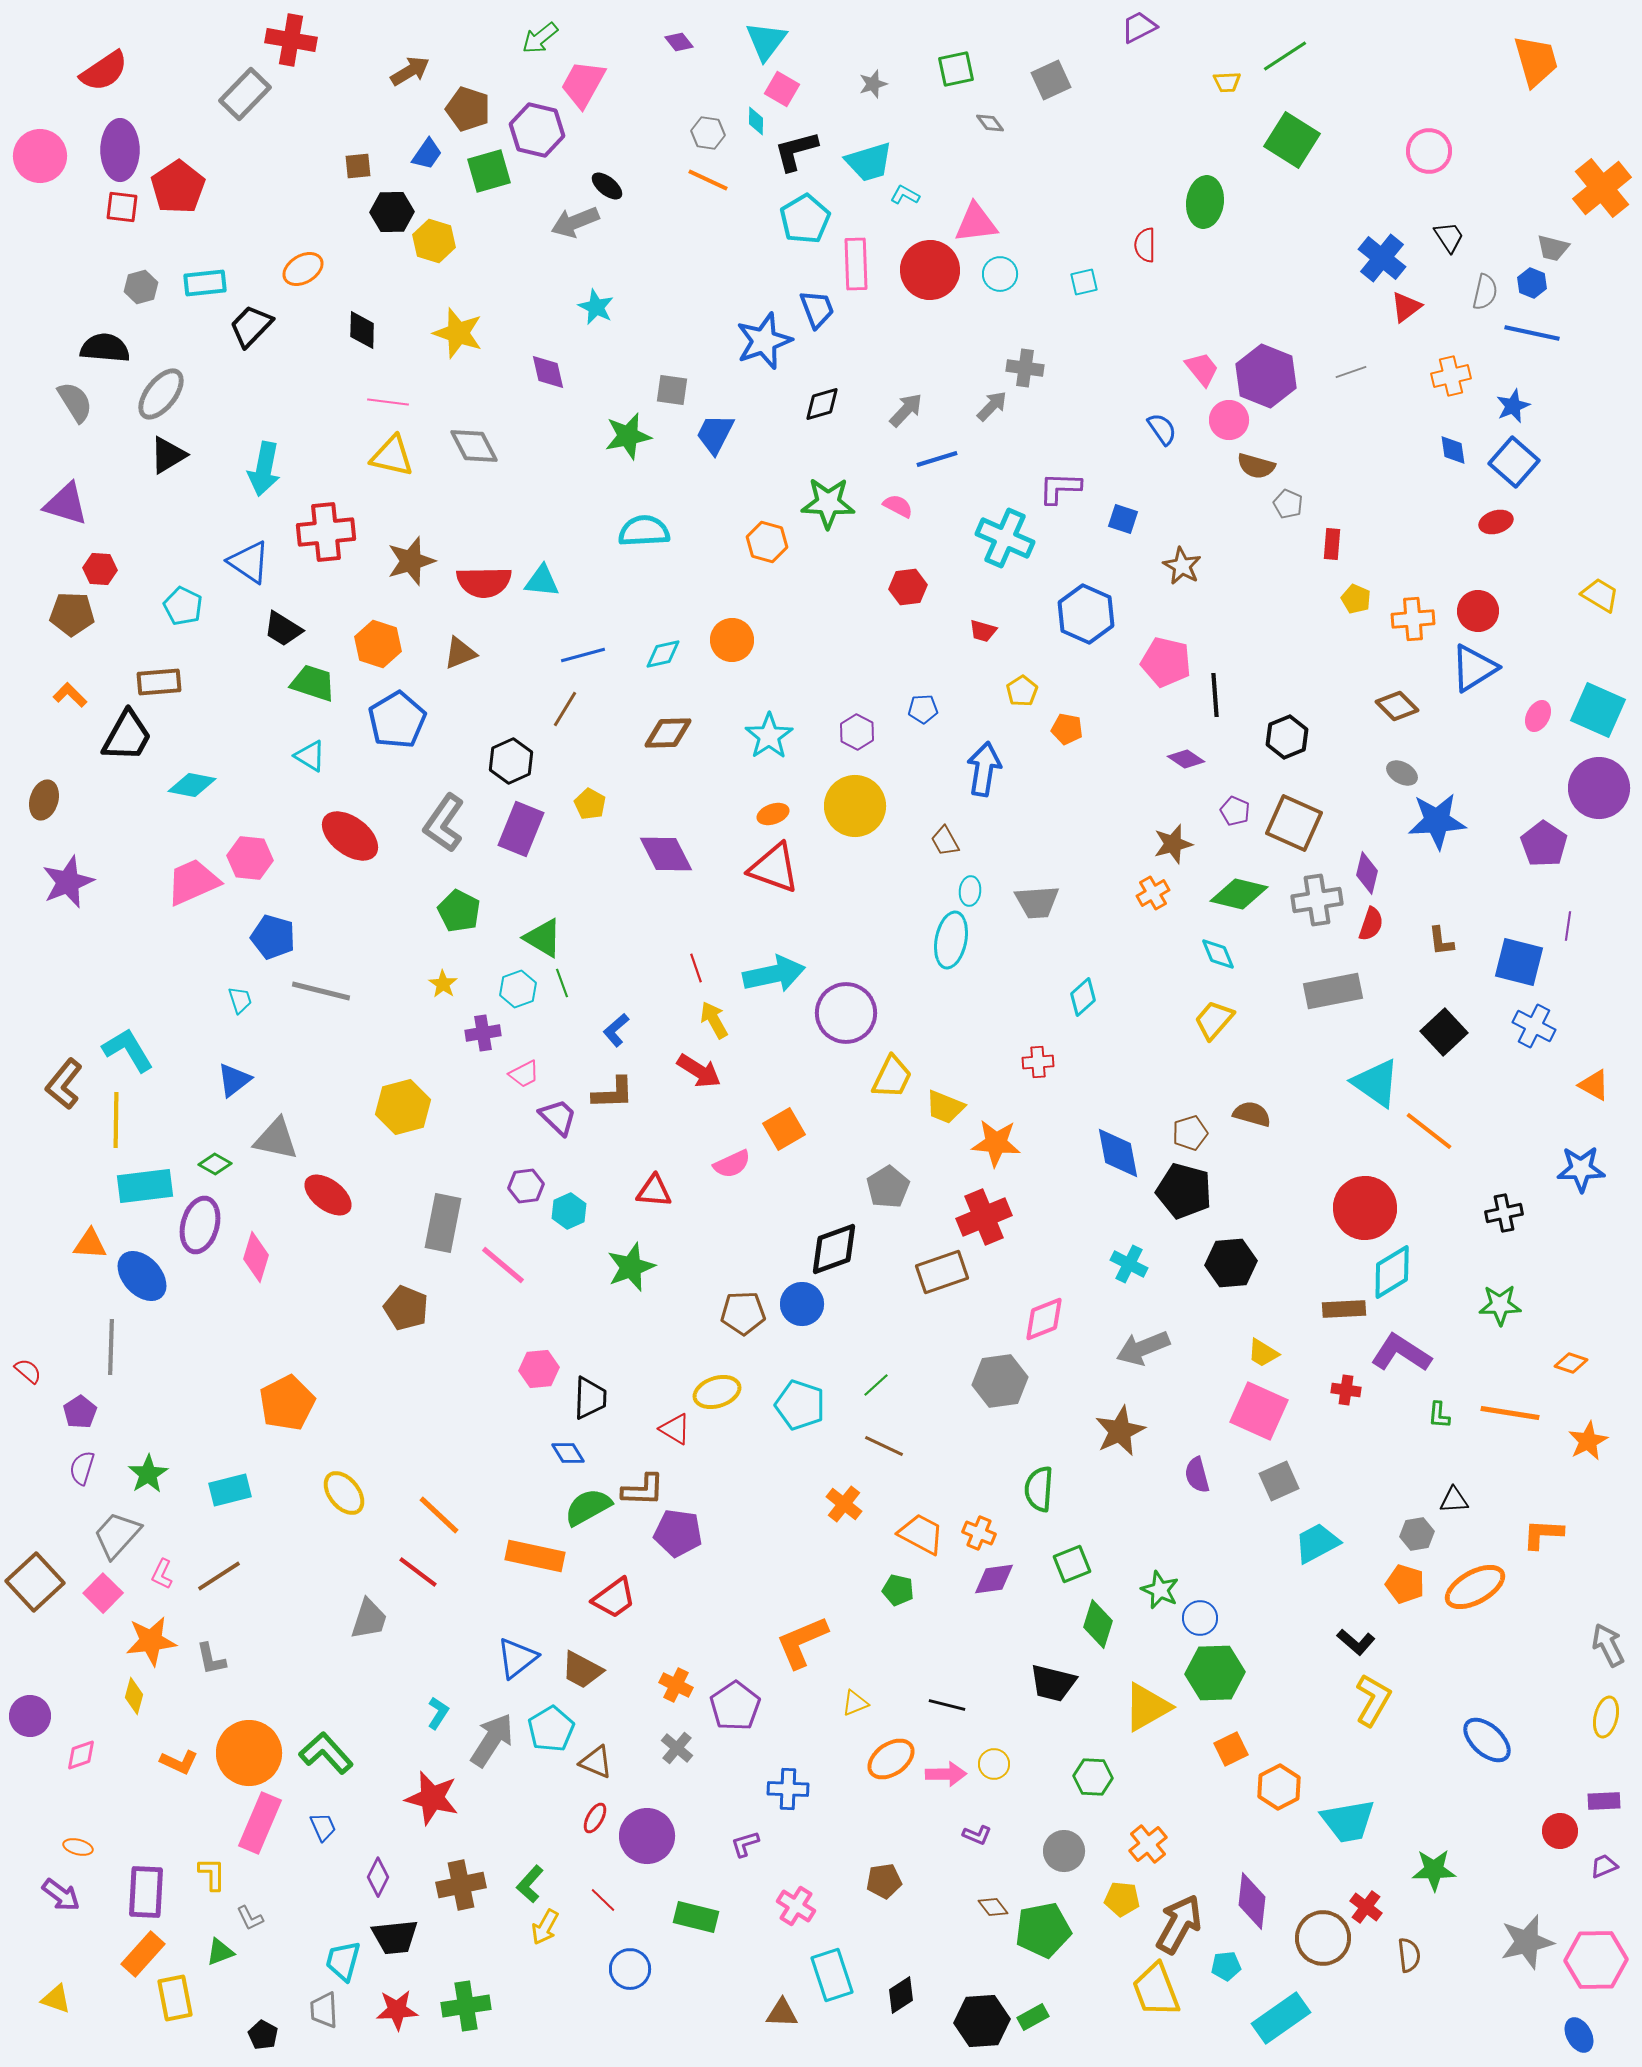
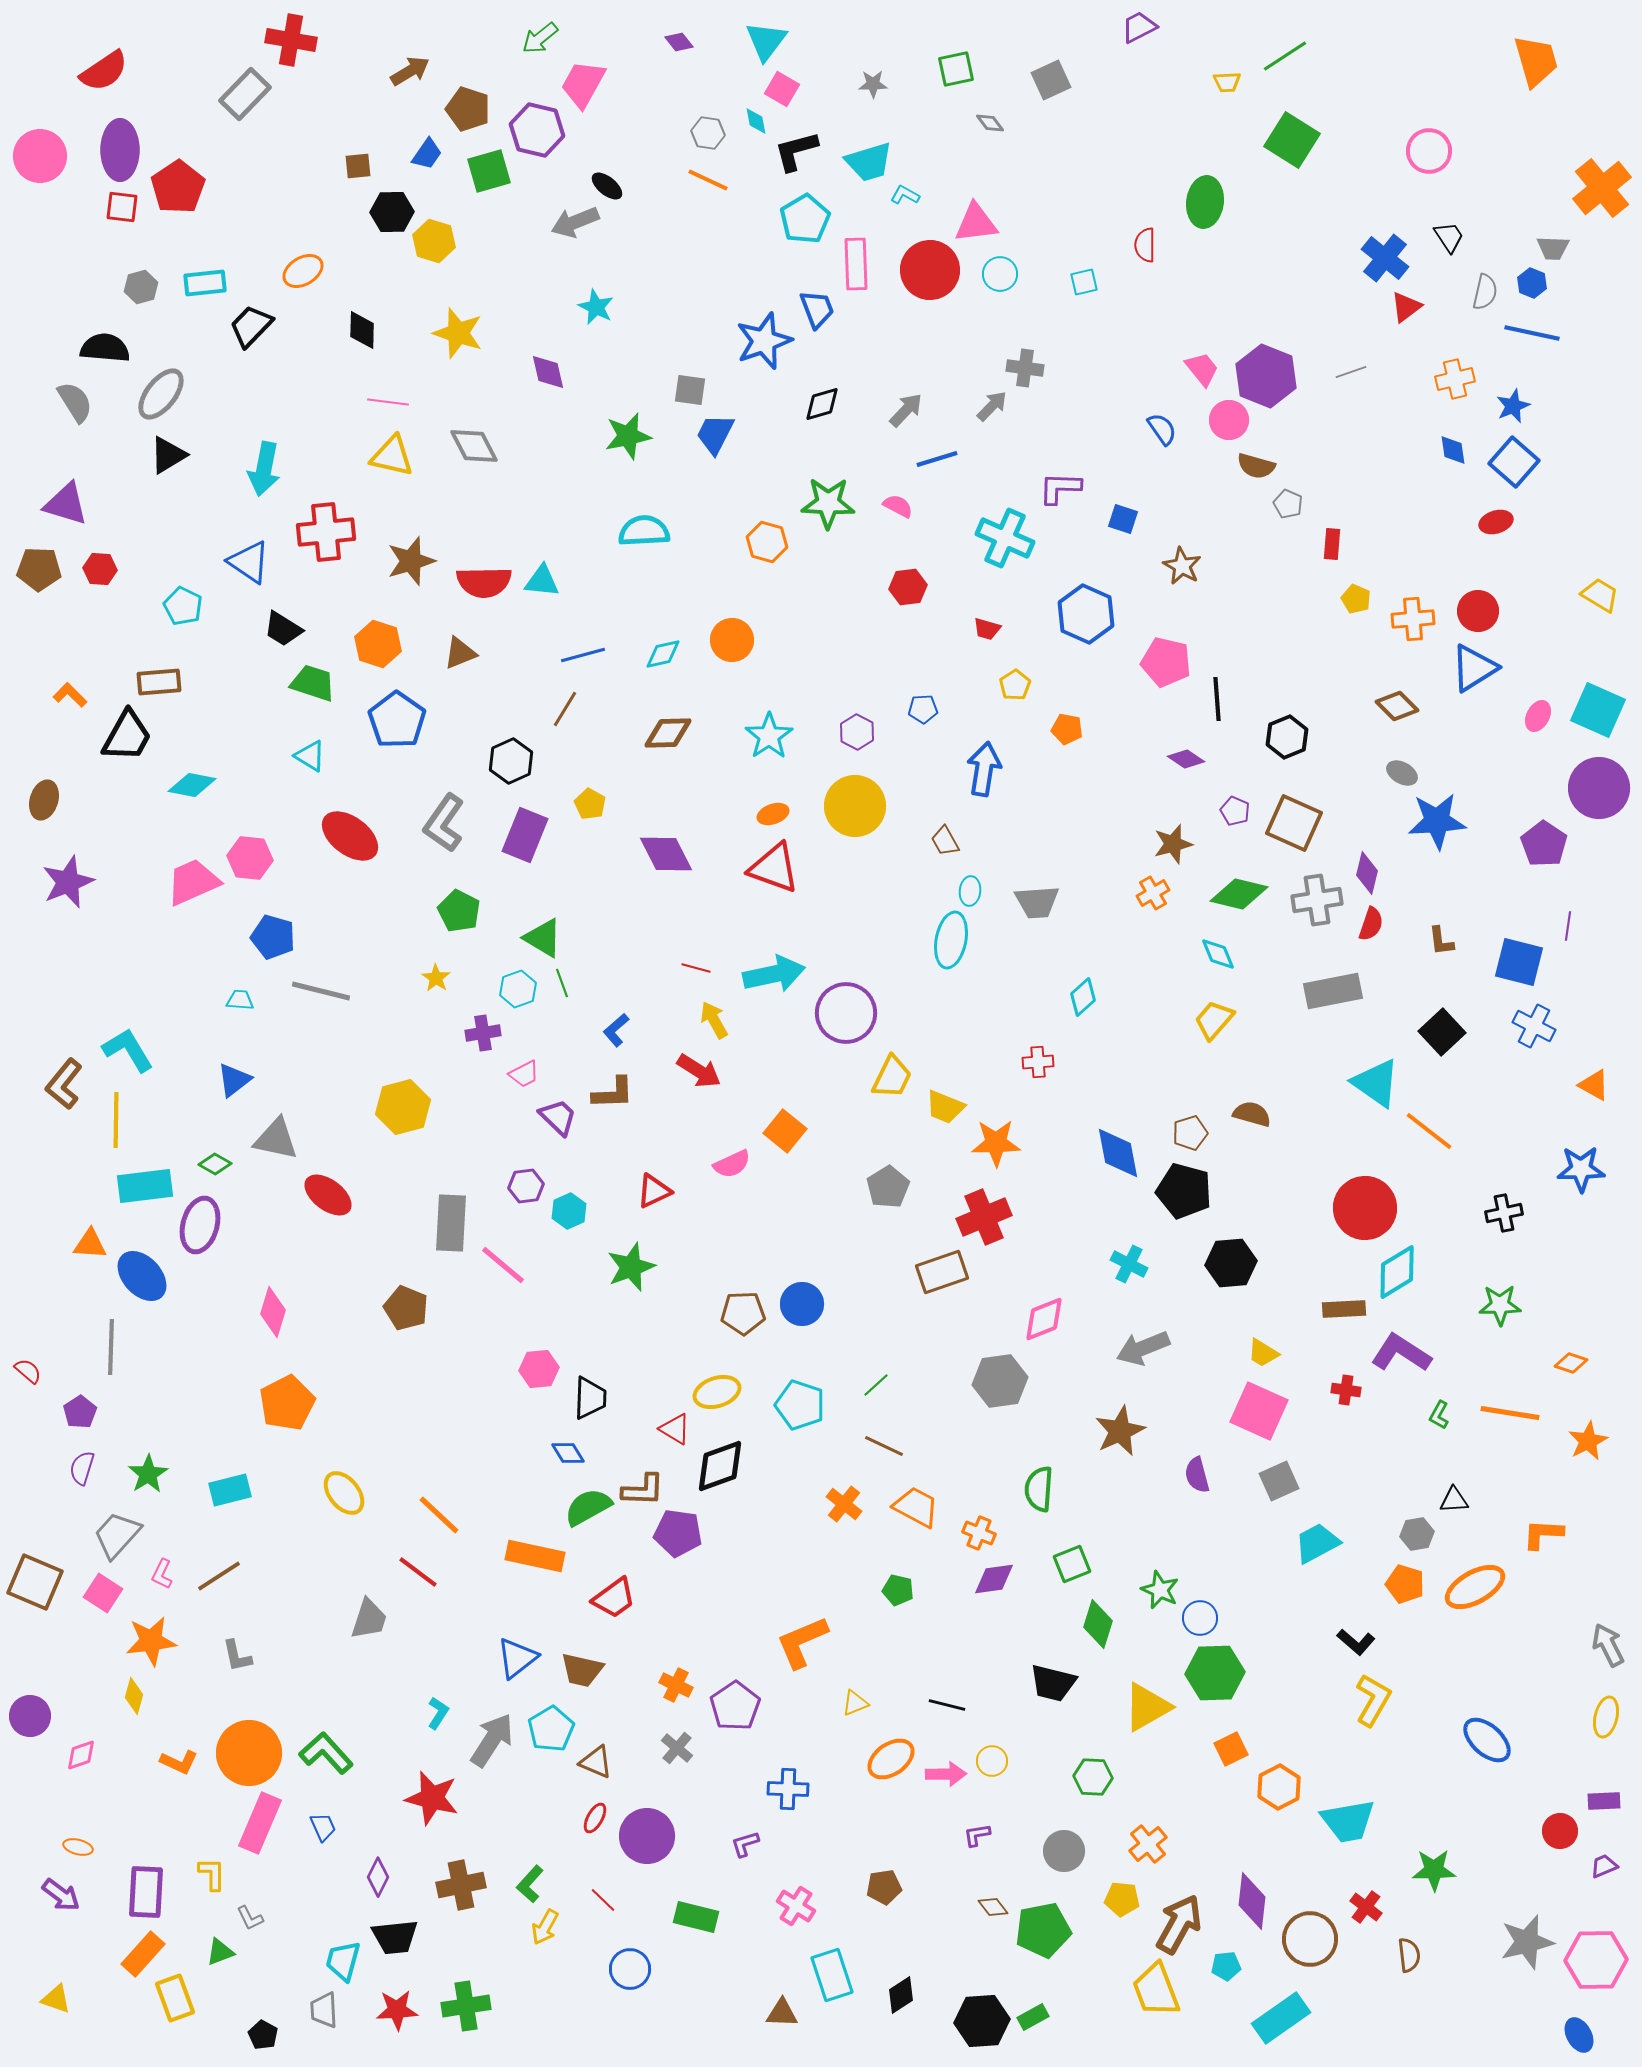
gray star at (873, 84): rotated 16 degrees clockwise
cyan diamond at (756, 121): rotated 12 degrees counterclockwise
gray trapezoid at (1553, 248): rotated 12 degrees counterclockwise
blue cross at (1382, 258): moved 3 px right
orange ellipse at (303, 269): moved 2 px down
orange cross at (1451, 376): moved 4 px right, 3 px down
gray square at (672, 390): moved 18 px right
brown pentagon at (72, 614): moved 33 px left, 45 px up
red trapezoid at (983, 631): moved 4 px right, 2 px up
yellow pentagon at (1022, 691): moved 7 px left, 6 px up
black line at (1215, 695): moved 2 px right, 4 px down
blue pentagon at (397, 720): rotated 6 degrees counterclockwise
purple rectangle at (521, 829): moved 4 px right, 6 px down
red line at (696, 968): rotated 56 degrees counterclockwise
yellow star at (443, 984): moved 7 px left, 6 px up
cyan trapezoid at (240, 1000): rotated 68 degrees counterclockwise
black square at (1444, 1032): moved 2 px left
orange square at (784, 1129): moved 1 px right, 2 px down; rotated 21 degrees counterclockwise
orange star at (996, 1143): rotated 6 degrees counterclockwise
red triangle at (654, 1191): rotated 30 degrees counterclockwise
gray rectangle at (443, 1223): moved 8 px right; rotated 8 degrees counterclockwise
black diamond at (834, 1249): moved 114 px left, 217 px down
pink diamond at (256, 1257): moved 17 px right, 55 px down
cyan diamond at (1392, 1272): moved 5 px right
green L-shape at (1439, 1415): rotated 24 degrees clockwise
orange trapezoid at (921, 1534): moved 5 px left, 27 px up
brown square at (35, 1582): rotated 24 degrees counterclockwise
pink square at (103, 1593): rotated 12 degrees counterclockwise
gray L-shape at (211, 1659): moved 26 px right, 3 px up
brown trapezoid at (582, 1670): rotated 15 degrees counterclockwise
yellow circle at (994, 1764): moved 2 px left, 3 px up
purple L-shape at (977, 1835): rotated 148 degrees clockwise
brown pentagon at (884, 1881): moved 6 px down
brown circle at (1323, 1938): moved 13 px left, 1 px down
yellow rectangle at (175, 1998): rotated 9 degrees counterclockwise
